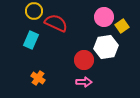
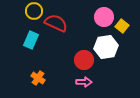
yellow square: rotated 16 degrees counterclockwise
